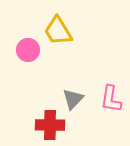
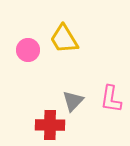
yellow trapezoid: moved 6 px right, 8 px down
gray triangle: moved 2 px down
